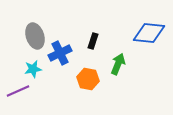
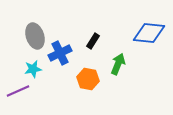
black rectangle: rotated 14 degrees clockwise
